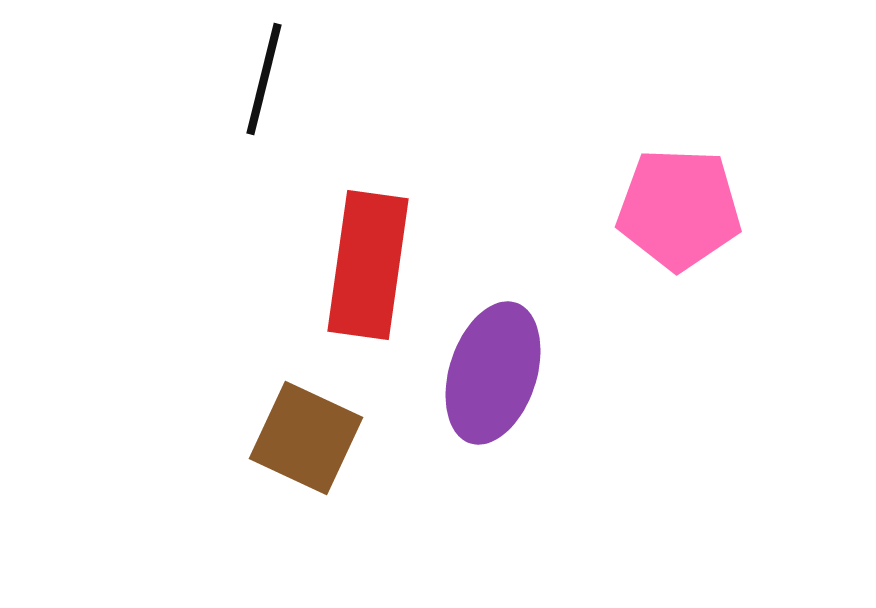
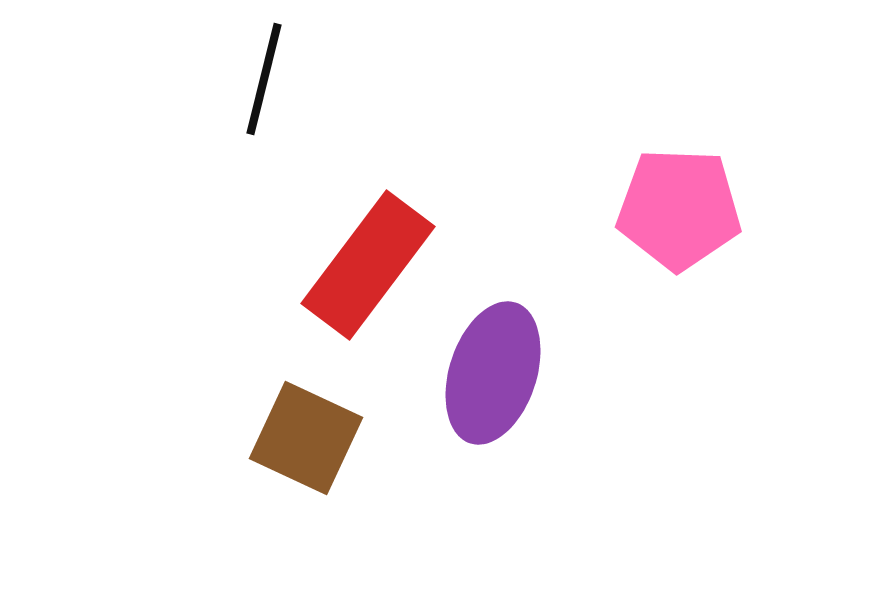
red rectangle: rotated 29 degrees clockwise
